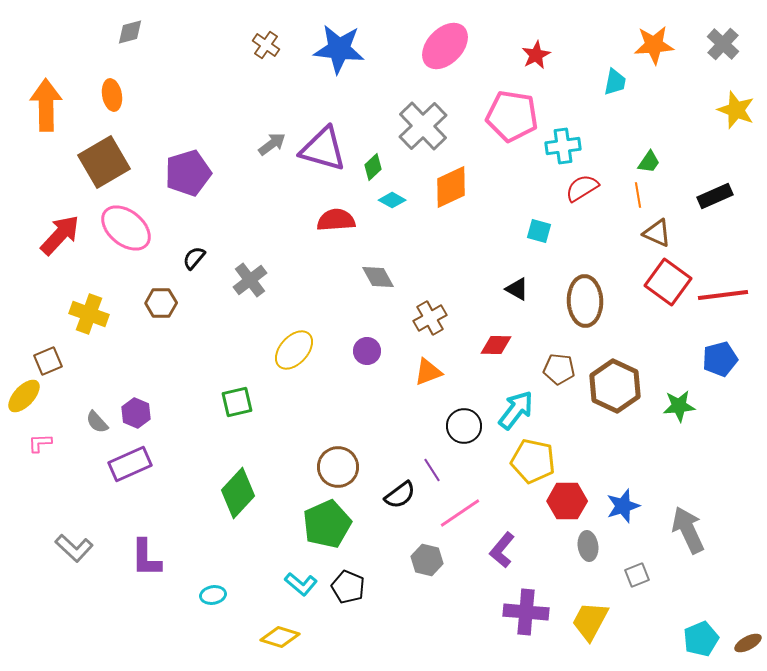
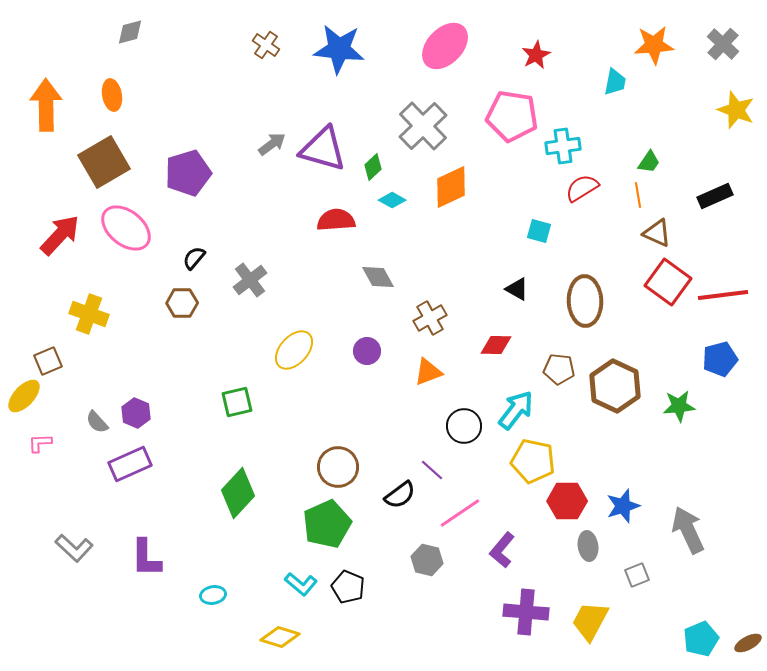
brown hexagon at (161, 303): moved 21 px right
purple line at (432, 470): rotated 15 degrees counterclockwise
